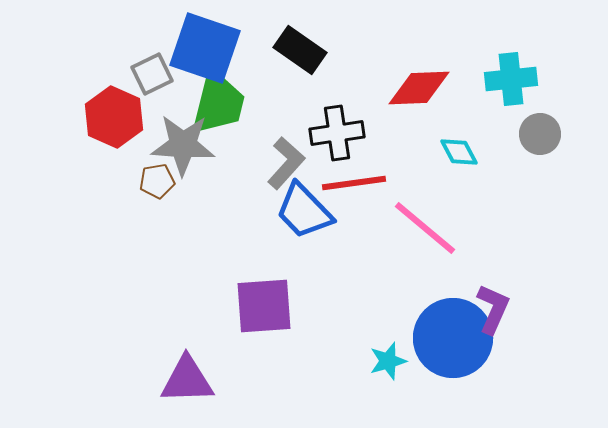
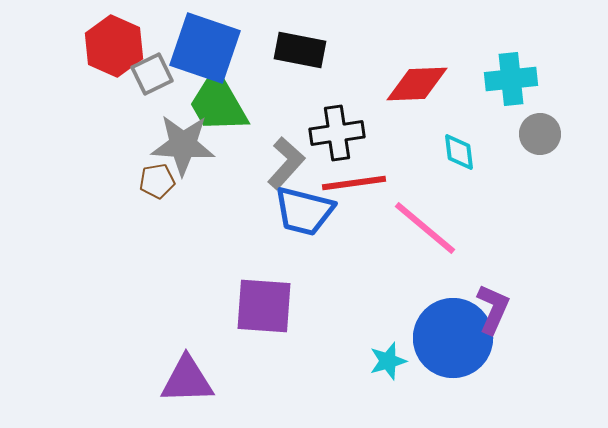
black rectangle: rotated 24 degrees counterclockwise
red diamond: moved 2 px left, 4 px up
green trapezoid: rotated 136 degrees clockwise
red hexagon: moved 71 px up
cyan diamond: rotated 21 degrees clockwise
blue trapezoid: rotated 32 degrees counterclockwise
purple square: rotated 8 degrees clockwise
